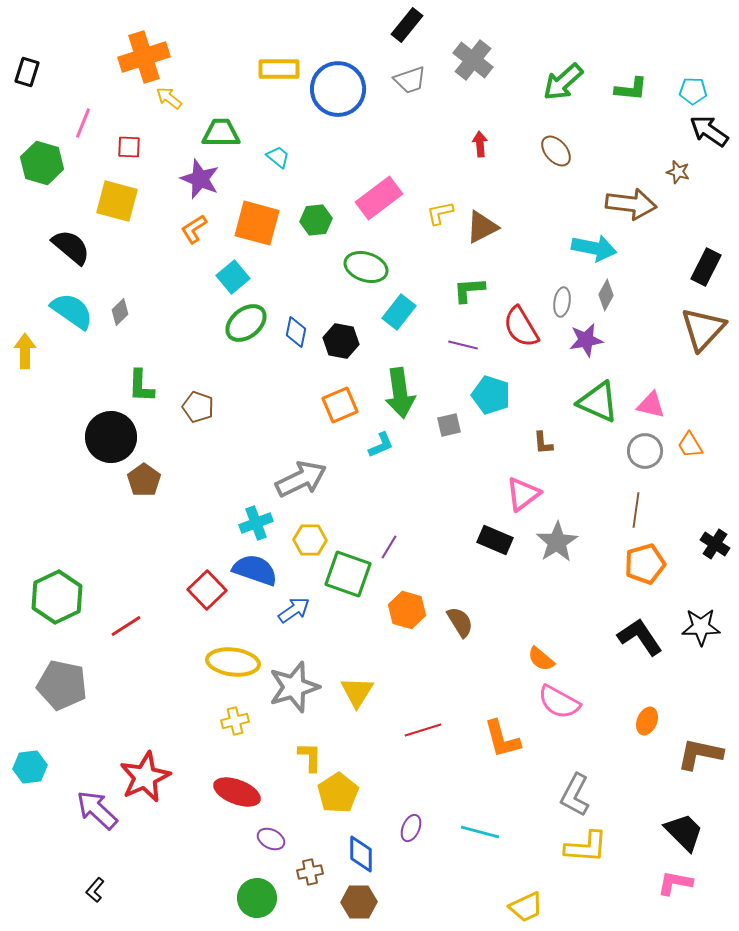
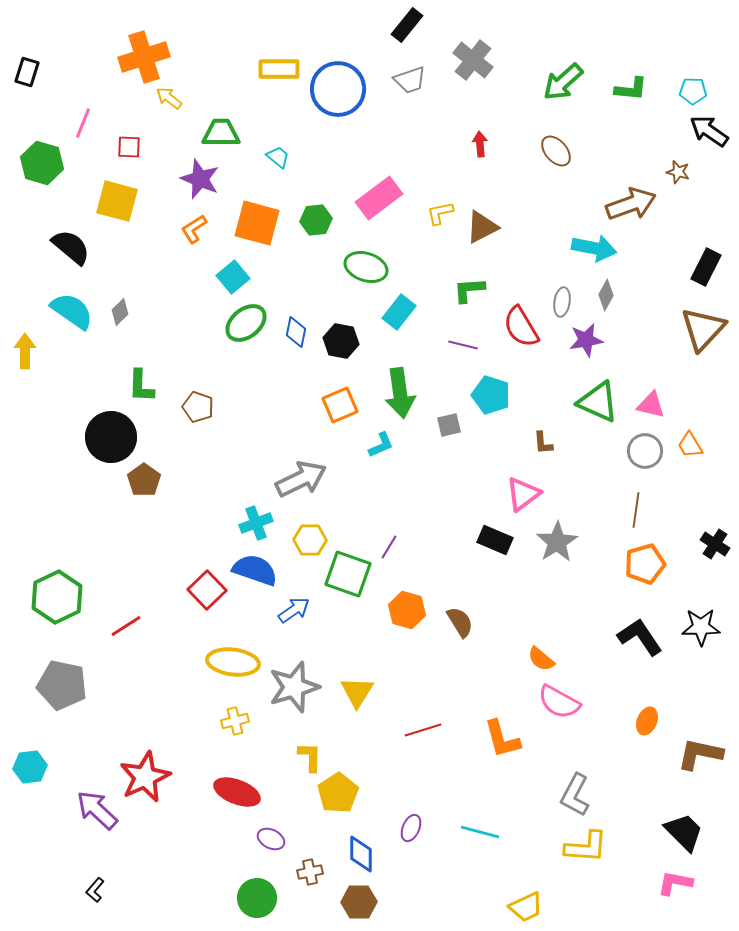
brown arrow at (631, 204): rotated 27 degrees counterclockwise
